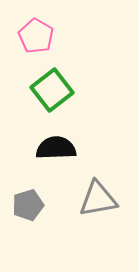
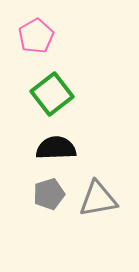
pink pentagon: rotated 12 degrees clockwise
green square: moved 4 px down
gray pentagon: moved 21 px right, 11 px up
